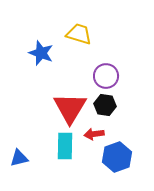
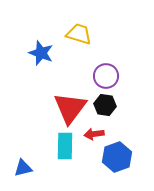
red triangle: rotated 6 degrees clockwise
blue triangle: moved 4 px right, 10 px down
